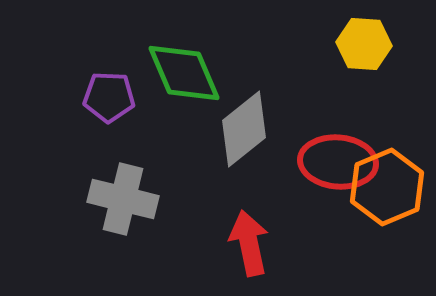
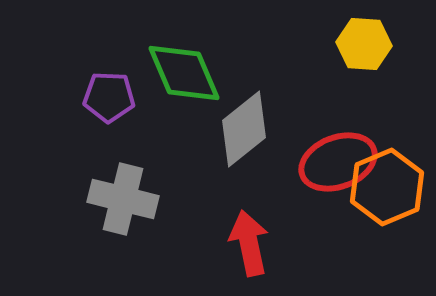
red ellipse: rotated 26 degrees counterclockwise
